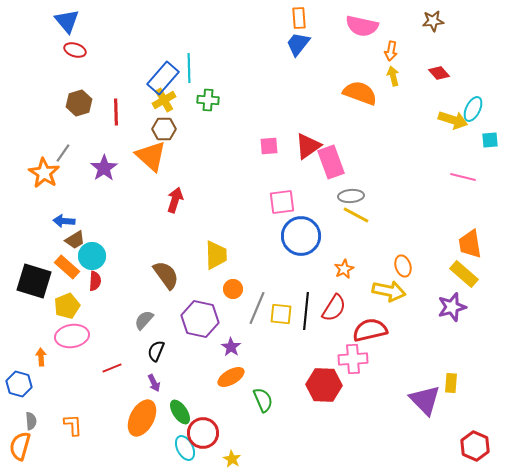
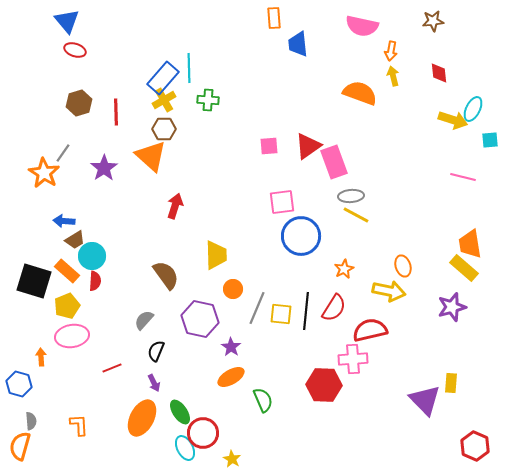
orange rectangle at (299, 18): moved 25 px left
blue trapezoid at (298, 44): rotated 44 degrees counterclockwise
red diamond at (439, 73): rotated 35 degrees clockwise
pink rectangle at (331, 162): moved 3 px right
red arrow at (175, 200): moved 6 px down
orange rectangle at (67, 267): moved 4 px down
yellow rectangle at (464, 274): moved 6 px up
orange L-shape at (73, 425): moved 6 px right
